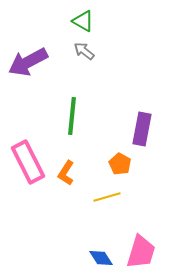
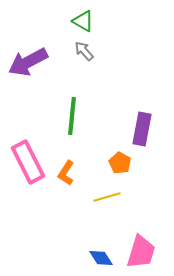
gray arrow: rotated 10 degrees clockwise
orange pentagon: moved 1 px up
